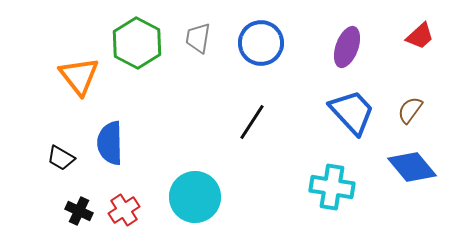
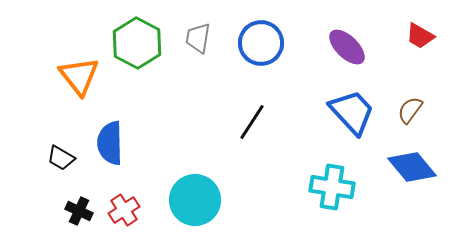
red trapezoid: rotated 72 degrees clockwise
purple ellipse: rotated 66 degrees counterclockwise
cyan circle: moved 3 px down
